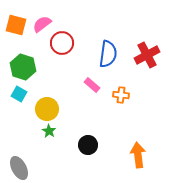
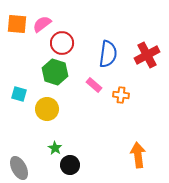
orange square: moved 1 px right, 1 px up; rotated 10 degrees counterclockwise
green hexagon: moved 32 px right, 5 px down
pink rectangle: moved 2 px right
cyan square: rotated 14 degrees counterclockwise
green star: moved 6 px right, 17 px down
black circle: moved 18 px left, 20 px down
